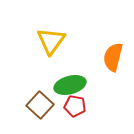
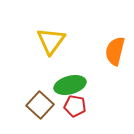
orange semicircle: moved 2 px right, 6 px up
